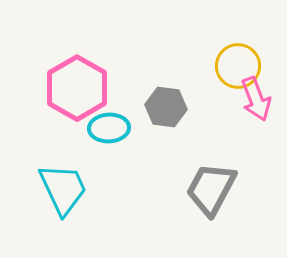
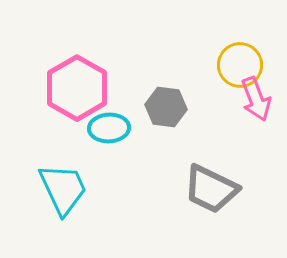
yellow circle: moved 2 px right, 1 px up
gray trapezoid: rotated 92 degrees counterclockwise
